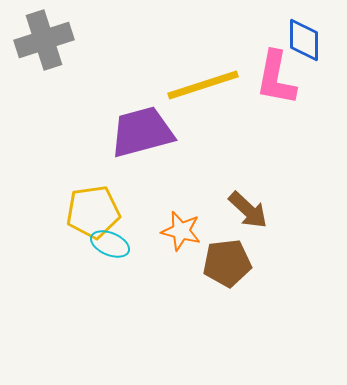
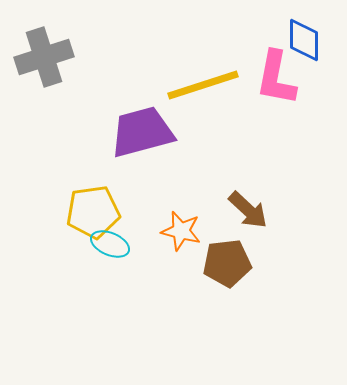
gray cross: moved 17 px down
